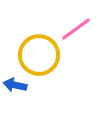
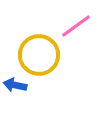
pink line: moved 3 px up
